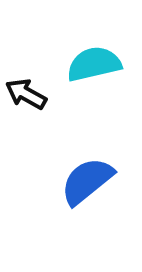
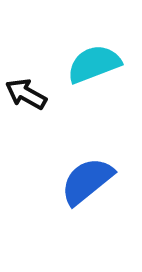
cyan semicircle: rotated 8 degrees counterclockwise
